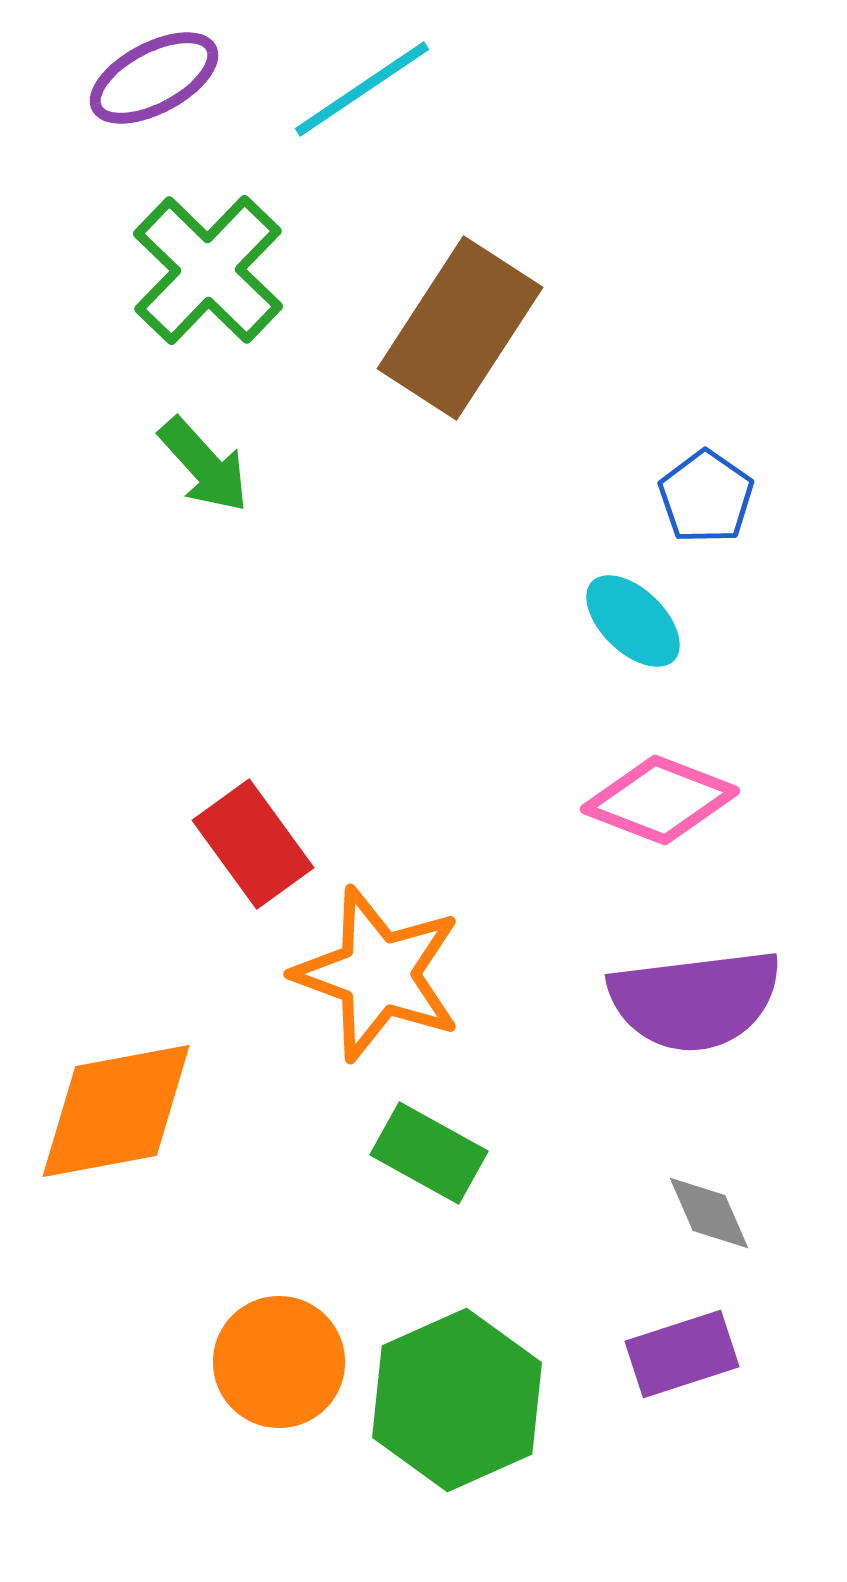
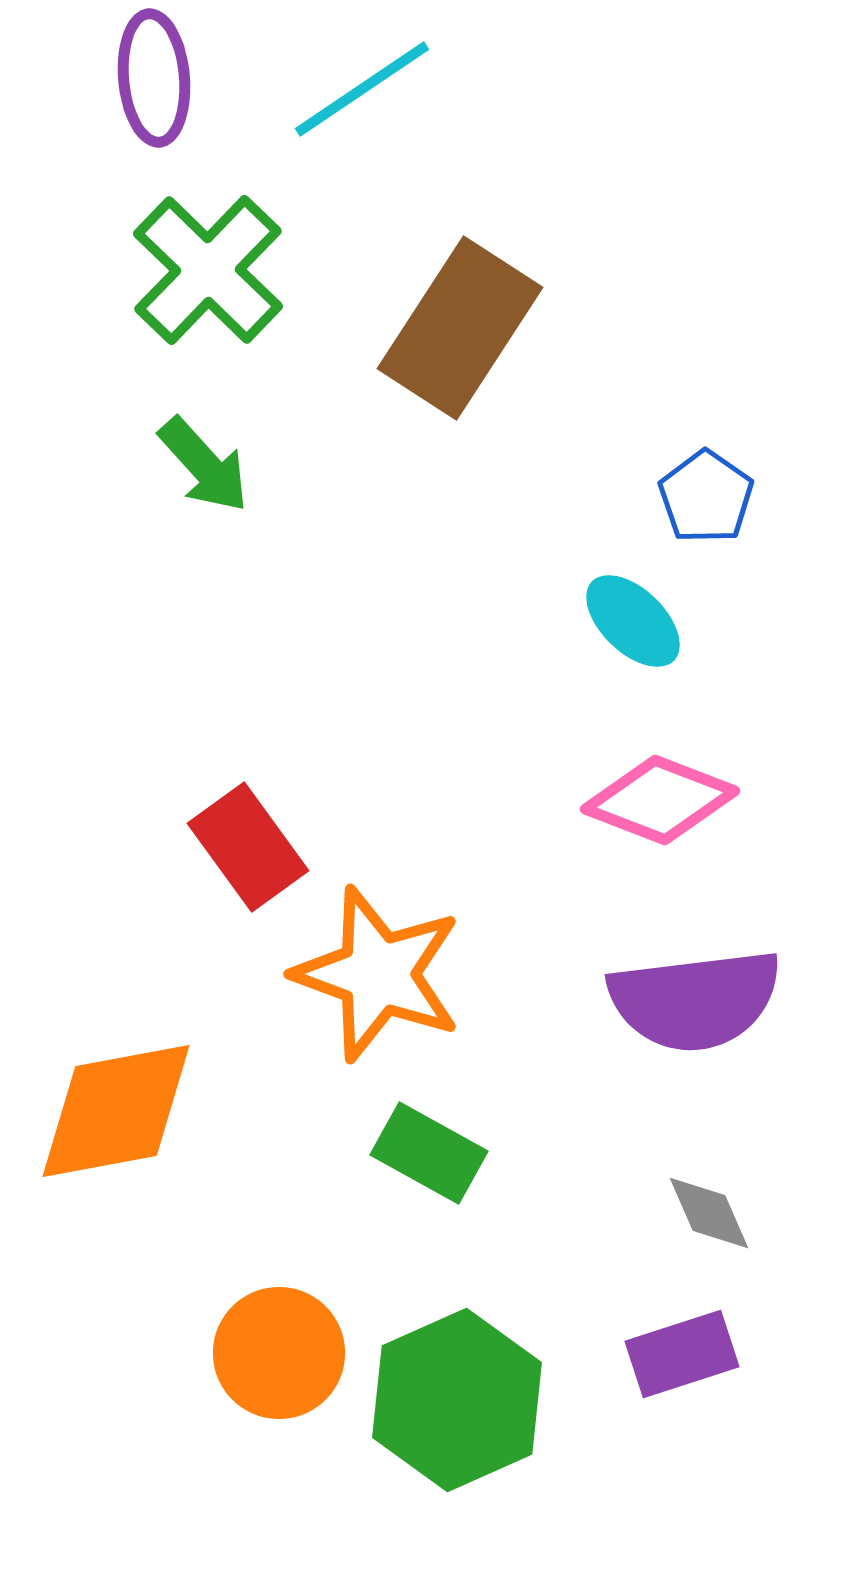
purple ellipse: rotated 67 degrees counterclockwise
red rectangle: moved 5 px left, 3 px down
orange circle: moved 9 px up
